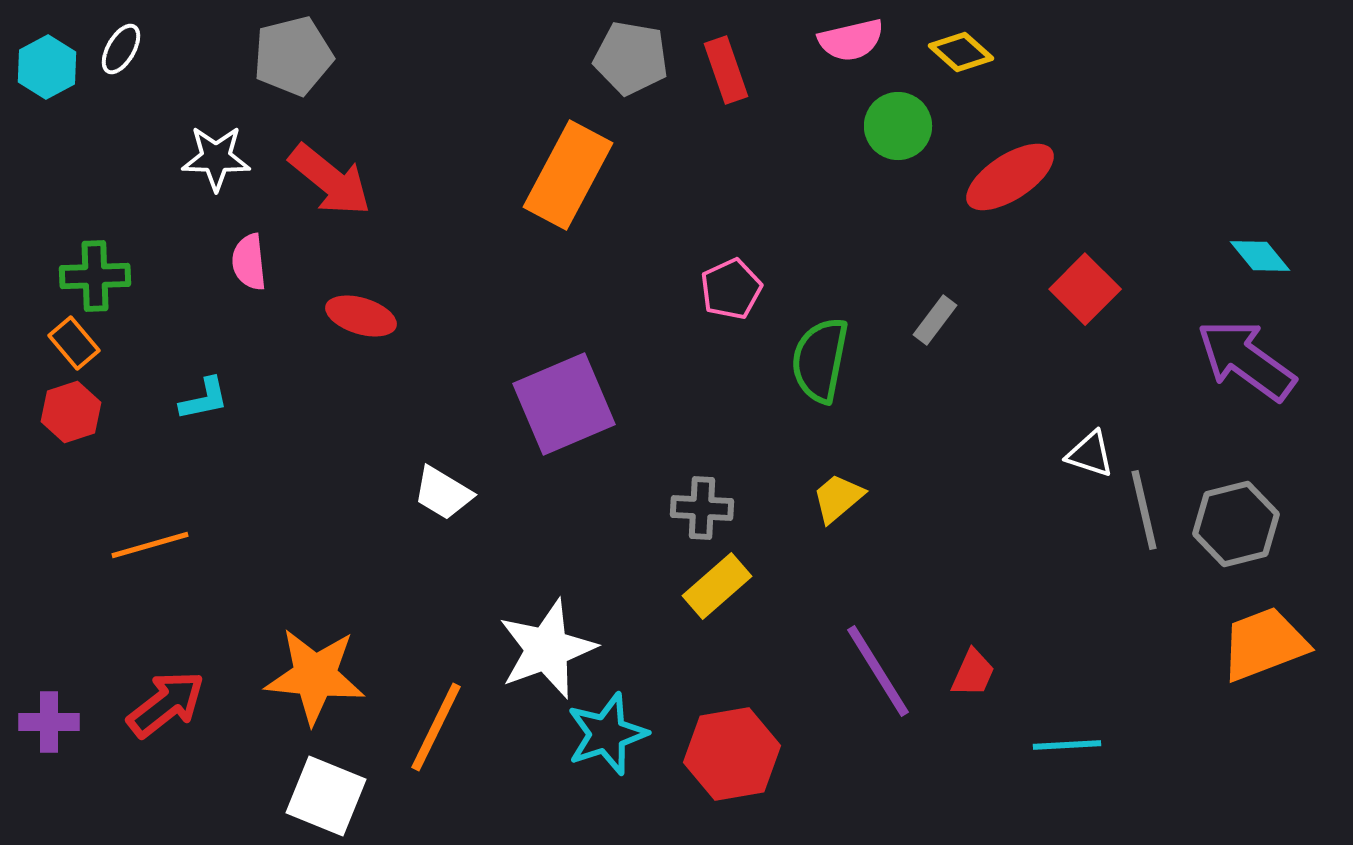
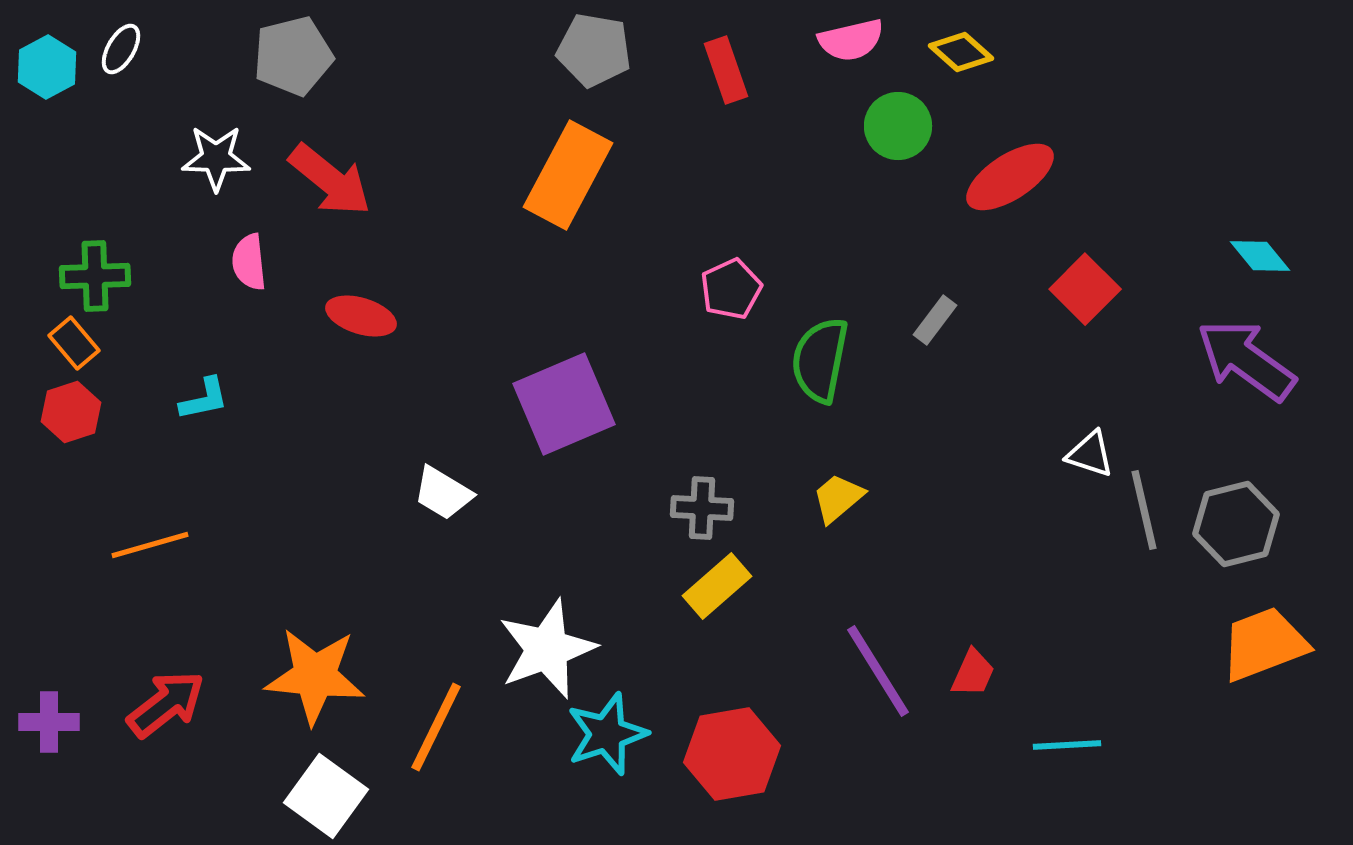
gray pentagon at (631, 58): moved 37 px left, 8 px up
white square at (326, 796): rotated 14 degrees clockwise
